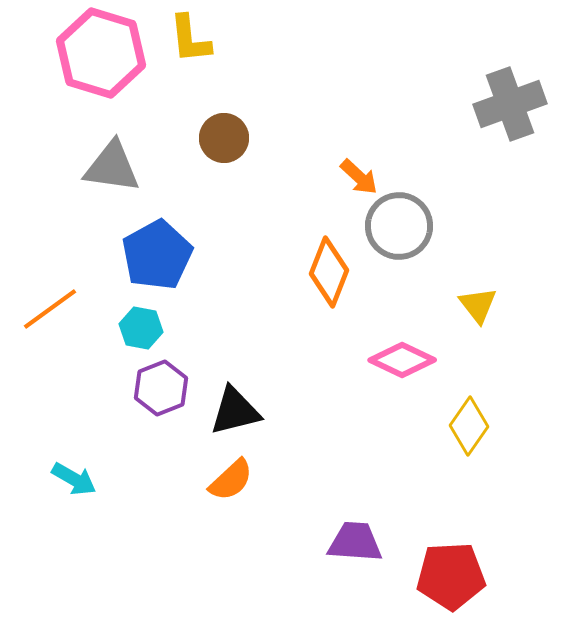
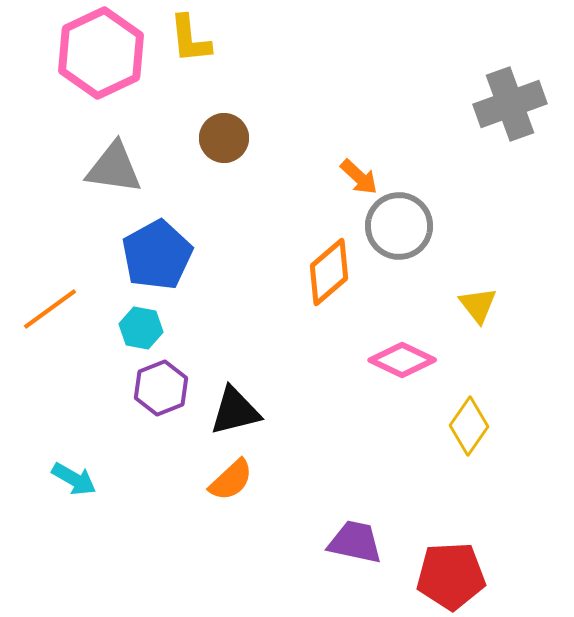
pink hexagon: rotated 18 degrees clockwise
gray triangle: moved 2 px right, 1 px down
orange diamond: rotated 28 degrees clockwise
purple trapezoid: rotated 8 degrees clockwise
